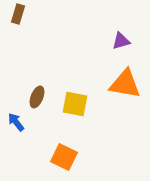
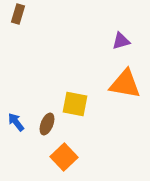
brown ellipse: moved 10 px right, 27 px down
orange square: rotated 20 degrees clockwise
